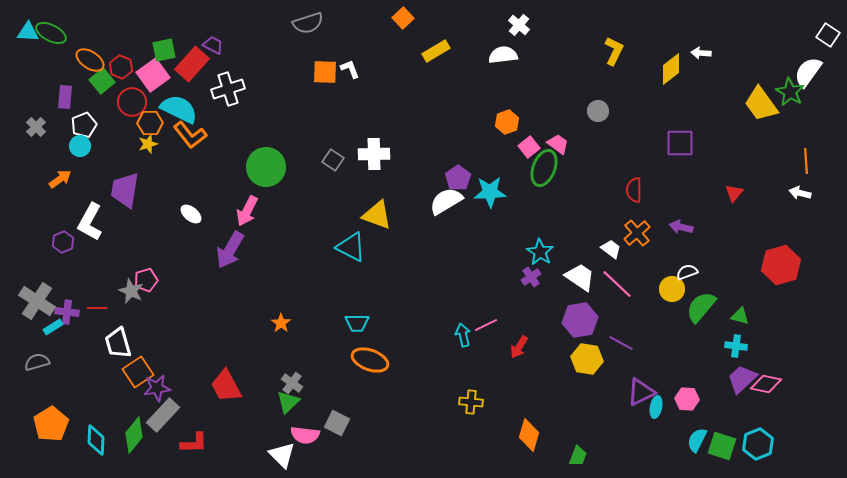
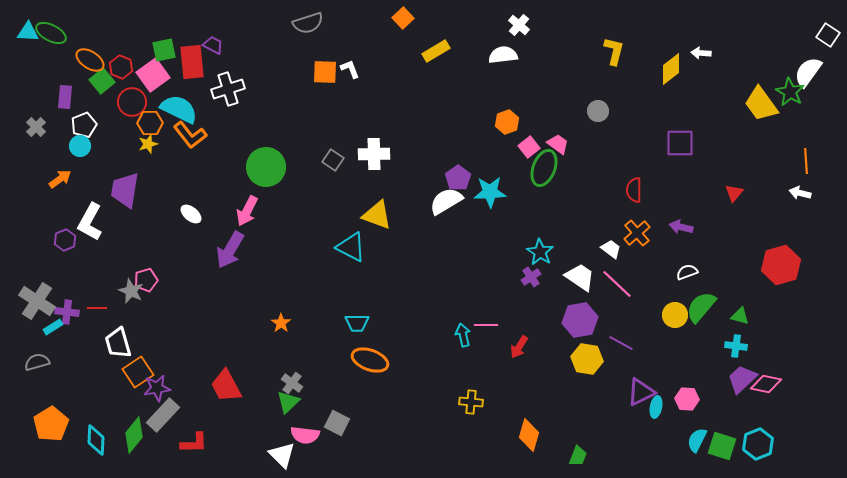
yellow L-shape at (614, 51): rotated 12 degrees counterclockwise
red rectangle at (192, 64): moved 2 px up; rotated 48 degrees counterclockwise
purple hexagon at (63, 242): moved 2 px right, 2 px up
yellow circle at (672, 289): moved 3 px right, 26 px down
pink line at (486, 325): rotated 25 degrees clockwise
